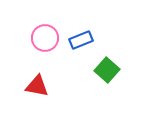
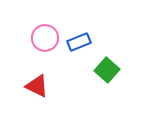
blue rectangle: moved 2 px left, 2 px down
red triangle: rotated 15 degrees clockwise
